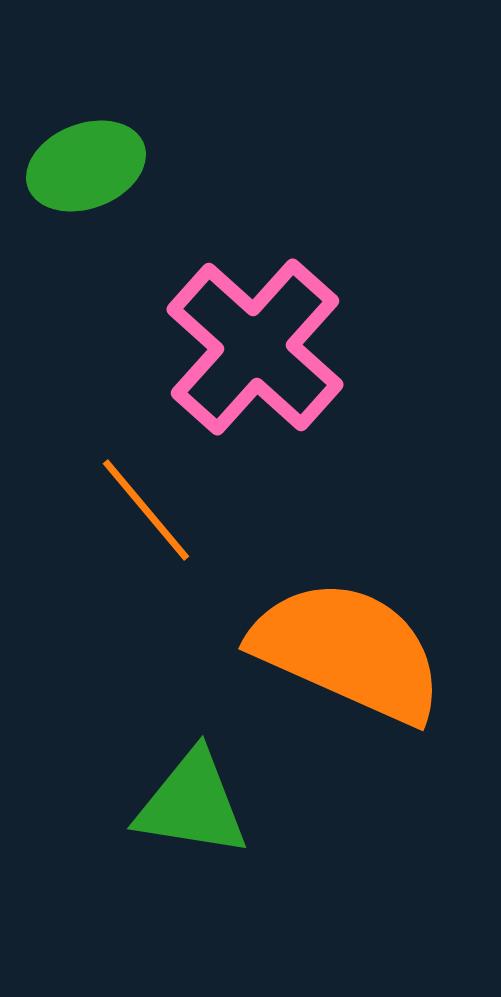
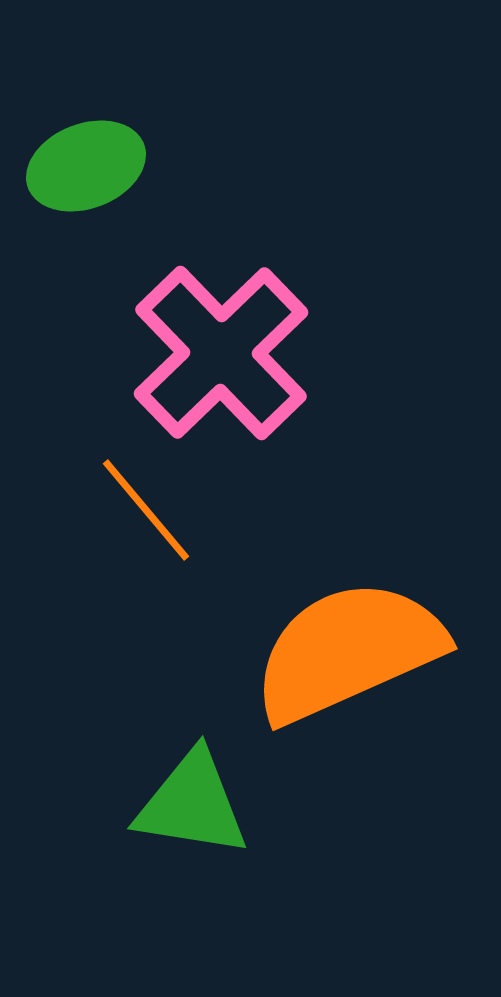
pink cross: moved 34 px left, 6 px down; rotated 4 degrees clockwise
orange semicircle: rotated 48 degrees counterclockwise
